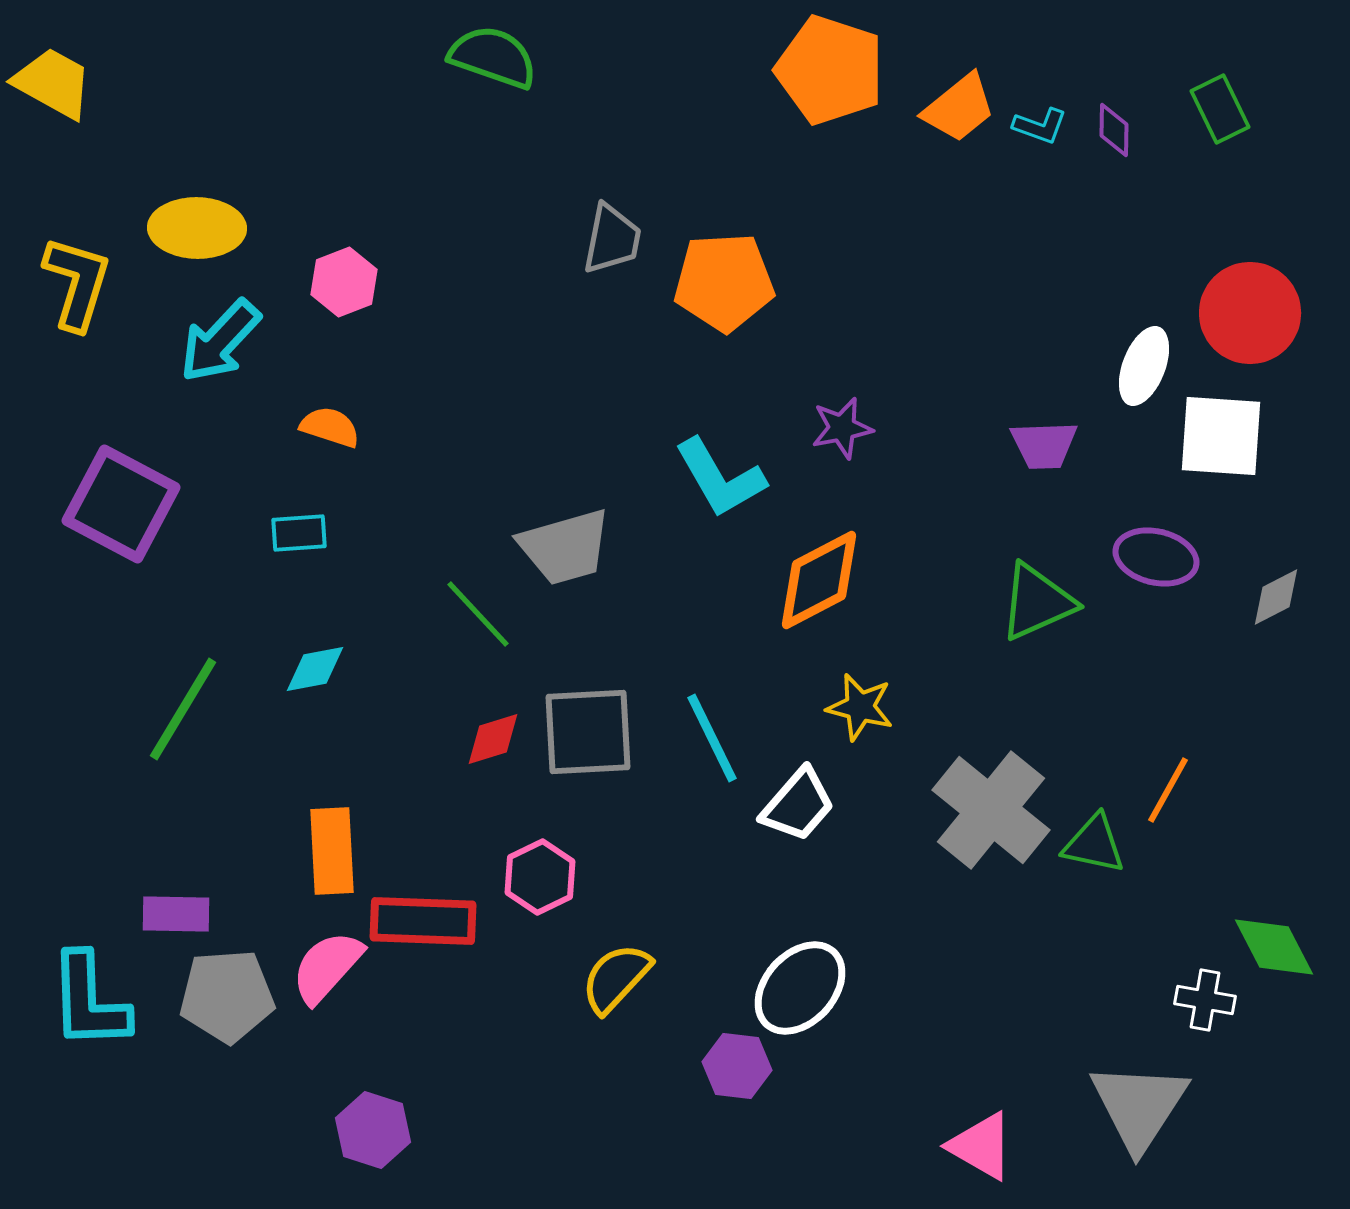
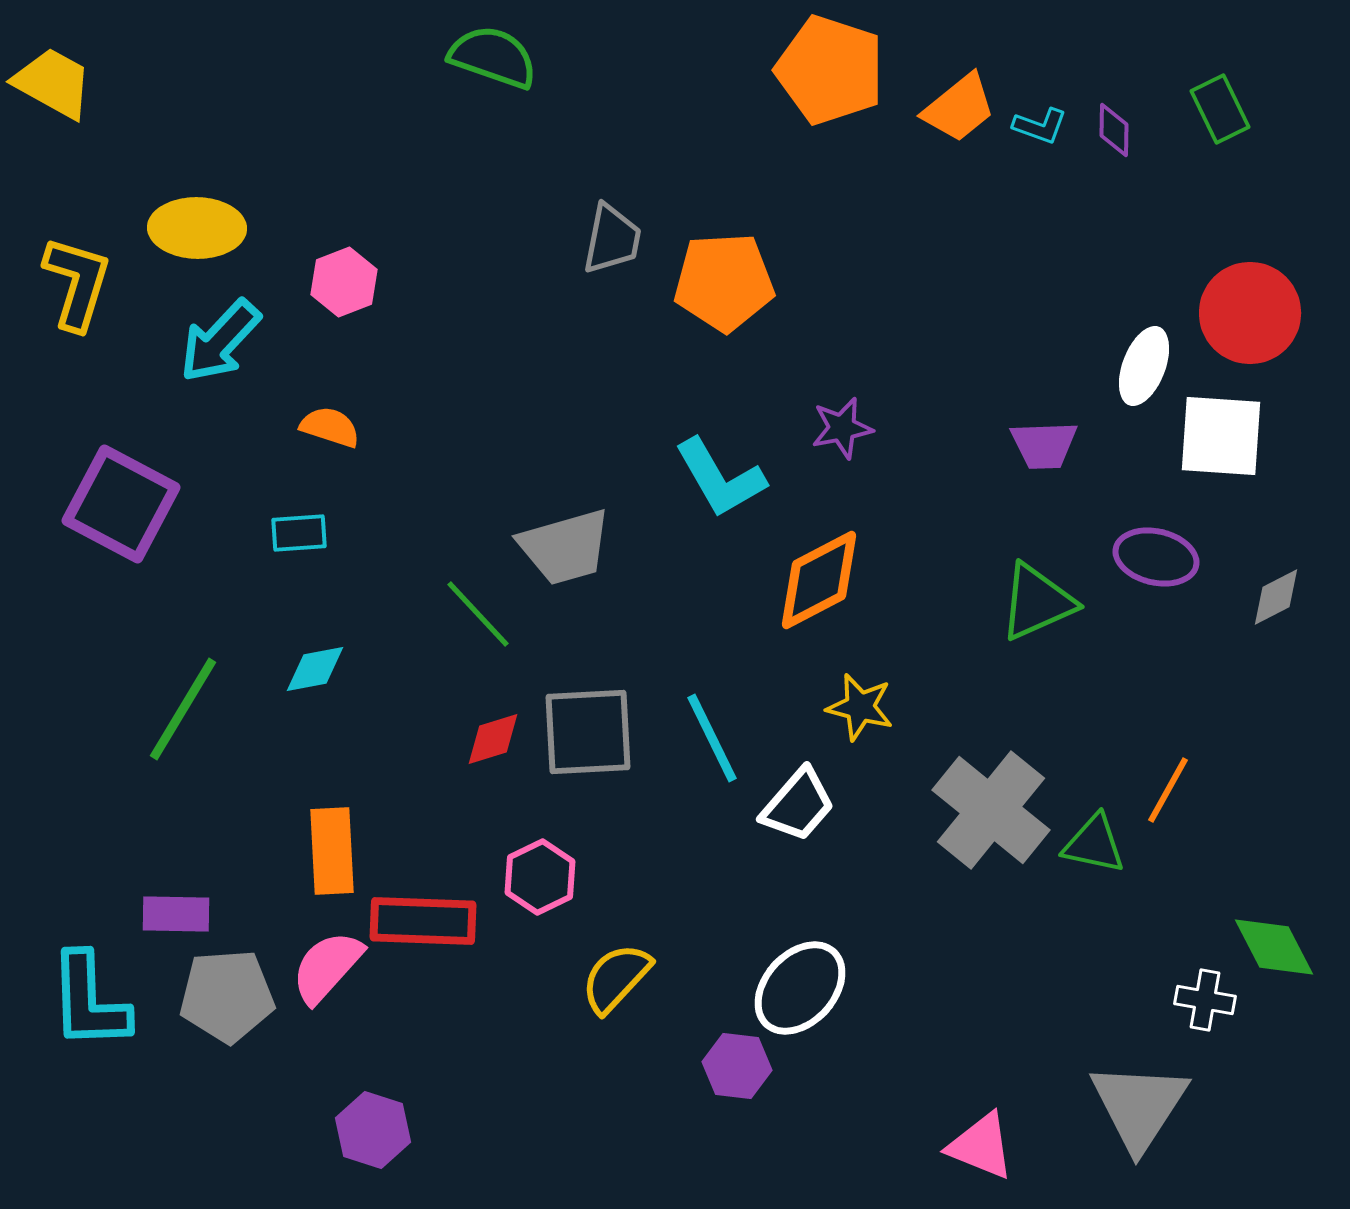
pink triangle at (981, 1146): rotated 8 degrees counterclockwise
